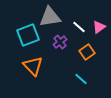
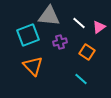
gray triangle: moved 1 px left, 1 px up; rotated 15 degrees clockwise
white line: moved 4 px up
purple cross: rotated 24 degrees clockwise
orange square: rotated 21 degrees counterclockwise
